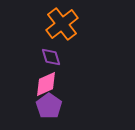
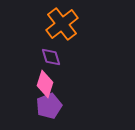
pink diamond: moved 1 px left; rotated 48 degrees counterclockwise
purple pentagon: rotated 15 degrees clockwise
